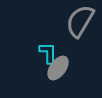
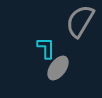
cyan L-shape: moved 2 px left, 5 px up
